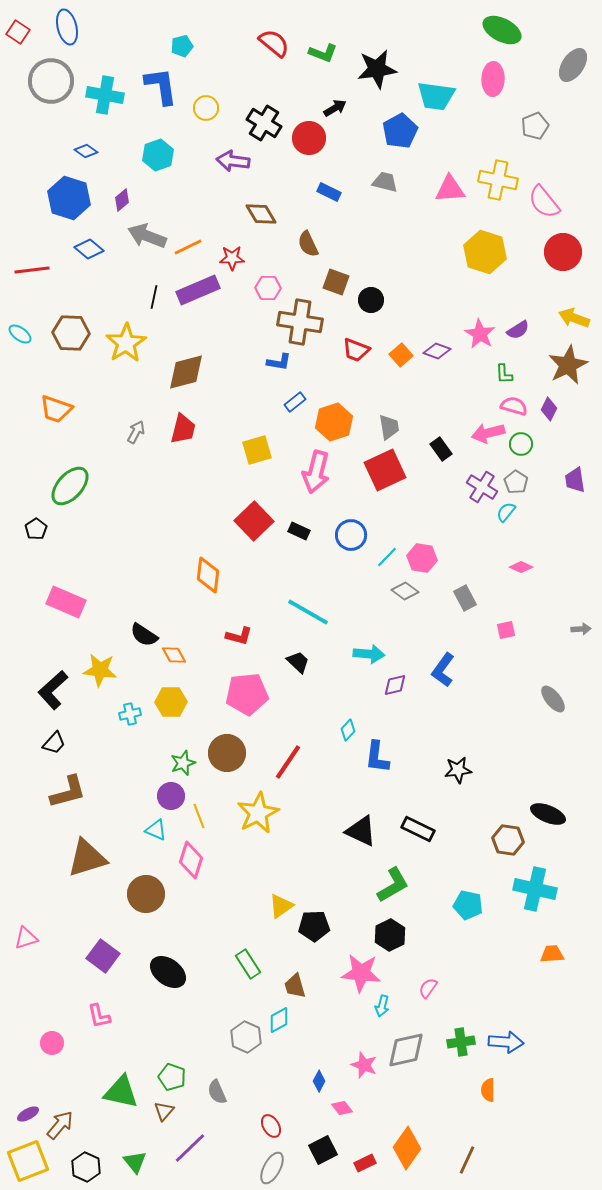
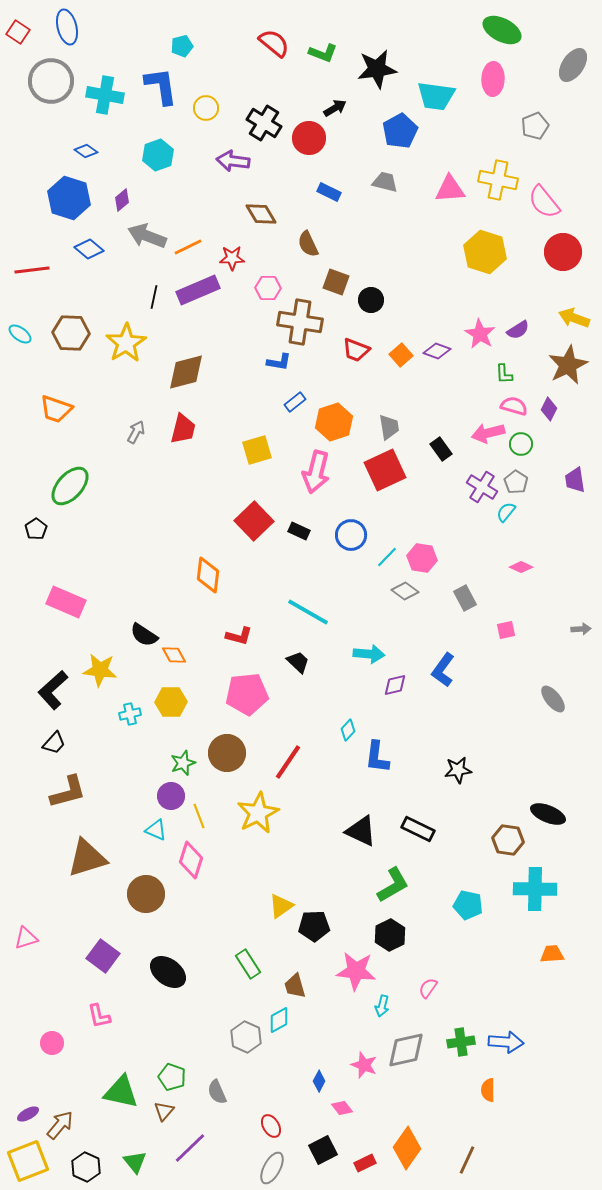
cyan cross at (535, 889): rotated 12 degrees counterclockwise
pink star at (361, 973): moved 5 px left, 2 px up
